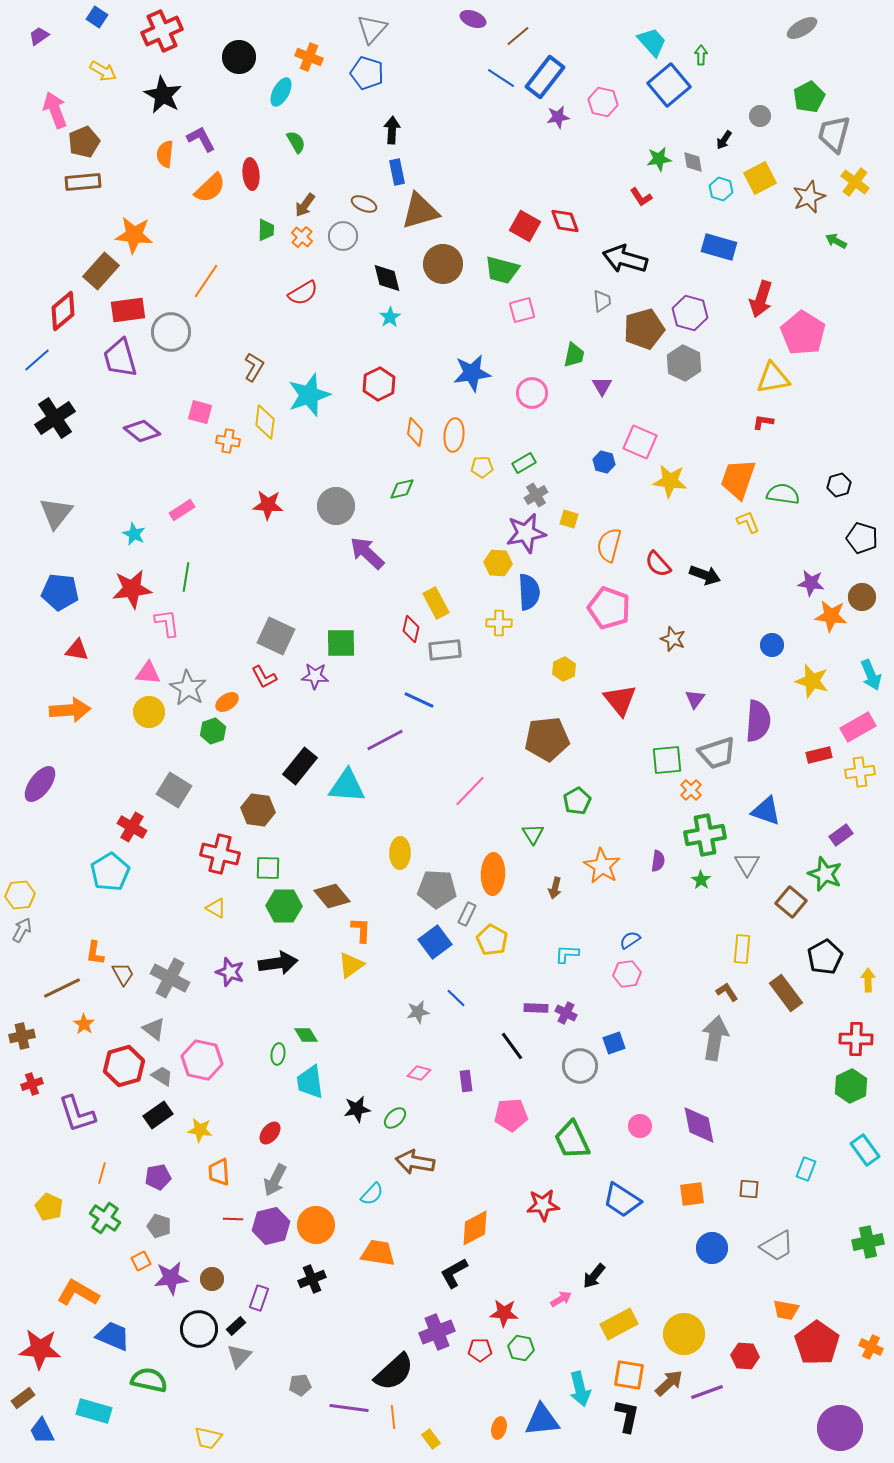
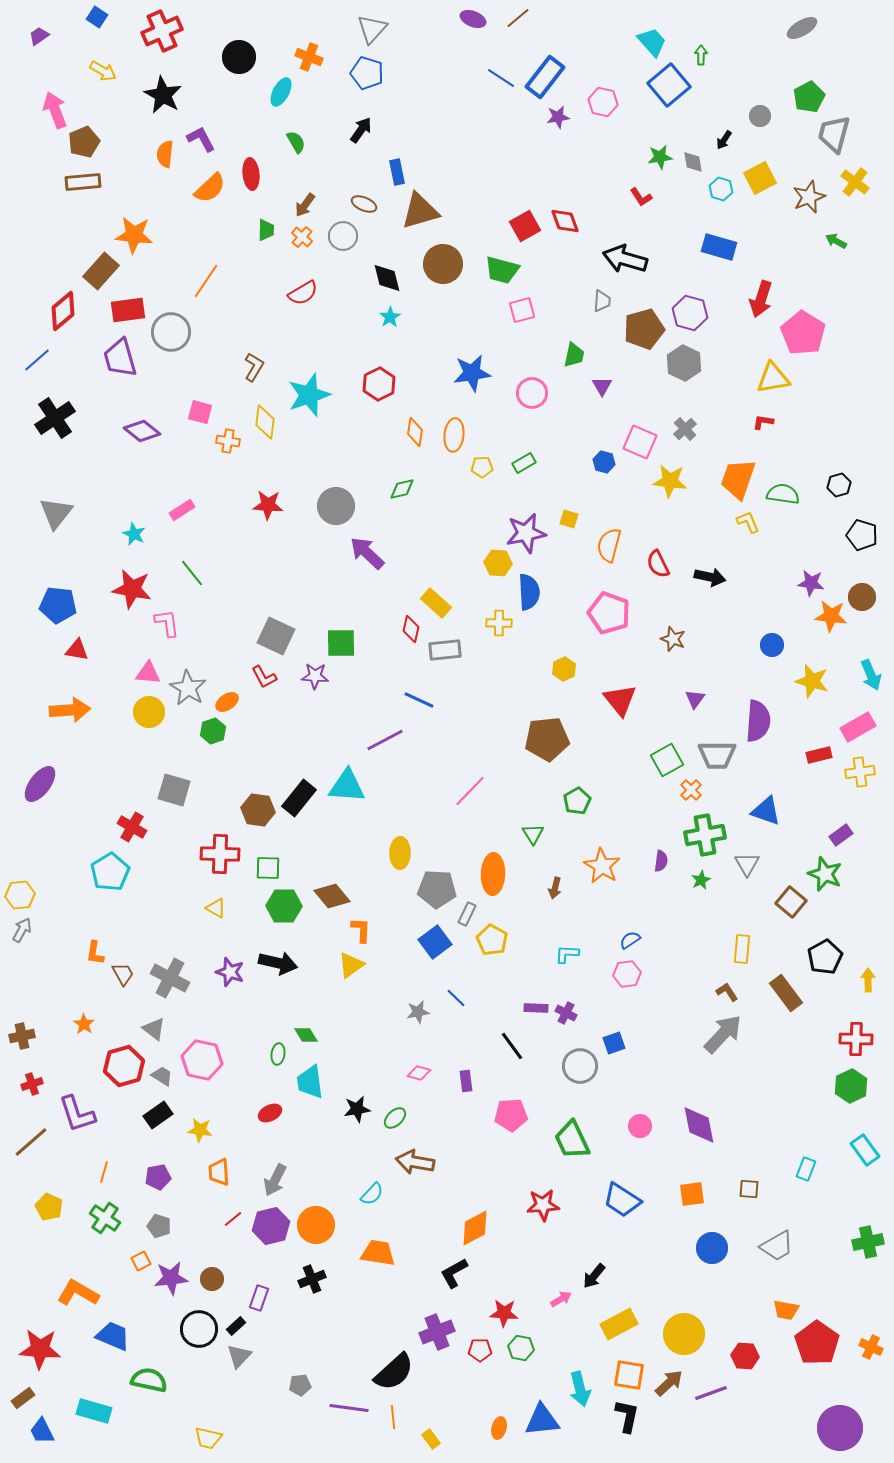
brown line at (518, 36): moved 18 px up
black arrow at (392, 130): moved 31 px left; rotated 32 degrees clockwise
green star at (659, 159): moved 1 px right, 2 px up
red square at (525, 226): rotated 32 degrees clockwise
gray trapezoid at (602, 301): rotated 10 degrees clockwise
gray cross at (536, 495): moved 149 px right, 66 px up; rotated 10 degrees counterclockwise
black pentagon at (862, 538): moved 3 px up
red semicircle at (658, 564): rotated 16 degrees clockwise
black arrow at (705, 575): moved 5 px right, 2 px down; rotated 8 degrees counterclockwise
green line at (186, 577): moved 6 px right, 4 px up; rotated 48 degrees counterclockwise
red star at (132, 589): rotated 18 degrees clockwise
blue pentagon at (60, 592): moved 2 px left, 13 px down
yellow rectangle at (436, 603): rotated 20 degrees counterclockwise
pink pentagon at (609, 608): moved 5 px down
gray trapezoid at (717, 753): moved 2 px down; rotated 18 degrees clockwise
green square at (667, 760): rotated 24 degrees counterclockwise
black rectangle at (300, 766): moved 1 px left, 32 px down
gray square at (174, 790): rotated 16 degrees counterclockwise
red cross at (220, 854): rotated 12 degrees counterclockwise
purple semicircle at (658, 861): moved 3 px right
green star at (701, 880): rotated 12 degrees clockwise
black arrow at (278, 963): rotated 21 degrees clockwise
brown line at (62, 988): moved 31 px left, 154 px down; rotated 15 degrees counterclockwise
gray arrow at (715, 1038): moved 8 px right, 4 px up; rotated 33 degrees clockwise
red ellipse at (270, 1133): moved 20 px up; rotated 25 degrees clockwise
orange line at (102, 1173): moved 2 px right, 1 px up
red line at (233, 1219): rotated 42 degrees counterclockwise
purple line at (707, 1392): moved 4 px right, 1 px down
